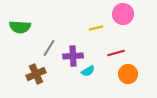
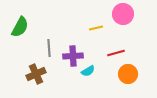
green semicircle: rotated 65 degrees counterclockwise
gray line: rotated 36 degrees counterclockwise
